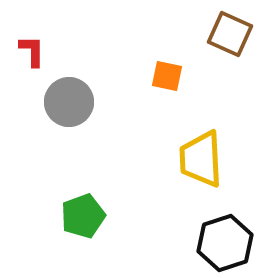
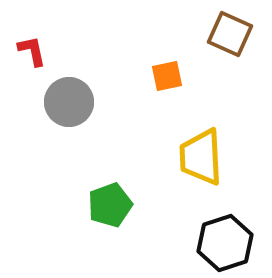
red L-shape: rotated 12 degrees counterclockwise
orange square: rotated 24 degrees counterclockwise
yellow trapezoid: moved 2 px up
green pentagon: moved 27 px right, 11 px up
